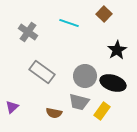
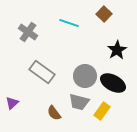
black ellipse: rotated 10 degrees clockwise
purple triangle: moved 4 px up
brown semicircle: rotated 42 degrees clockwise
